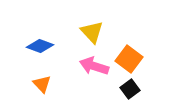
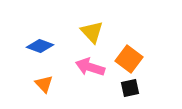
pink arrow: moved 4 px left, 1 px down
orange triangle: moved 2 px right
black square: moved 1 px up; rotated 24 degrees clockwise
